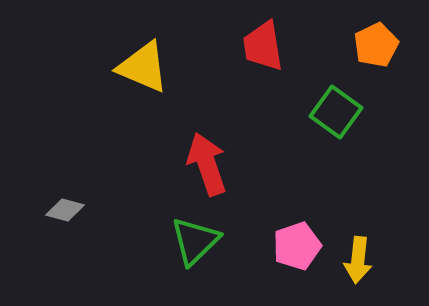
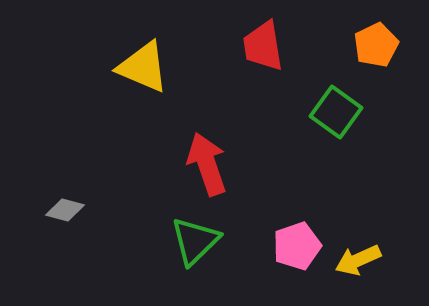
yellow arrow: rotated 60 degrees clockwise
